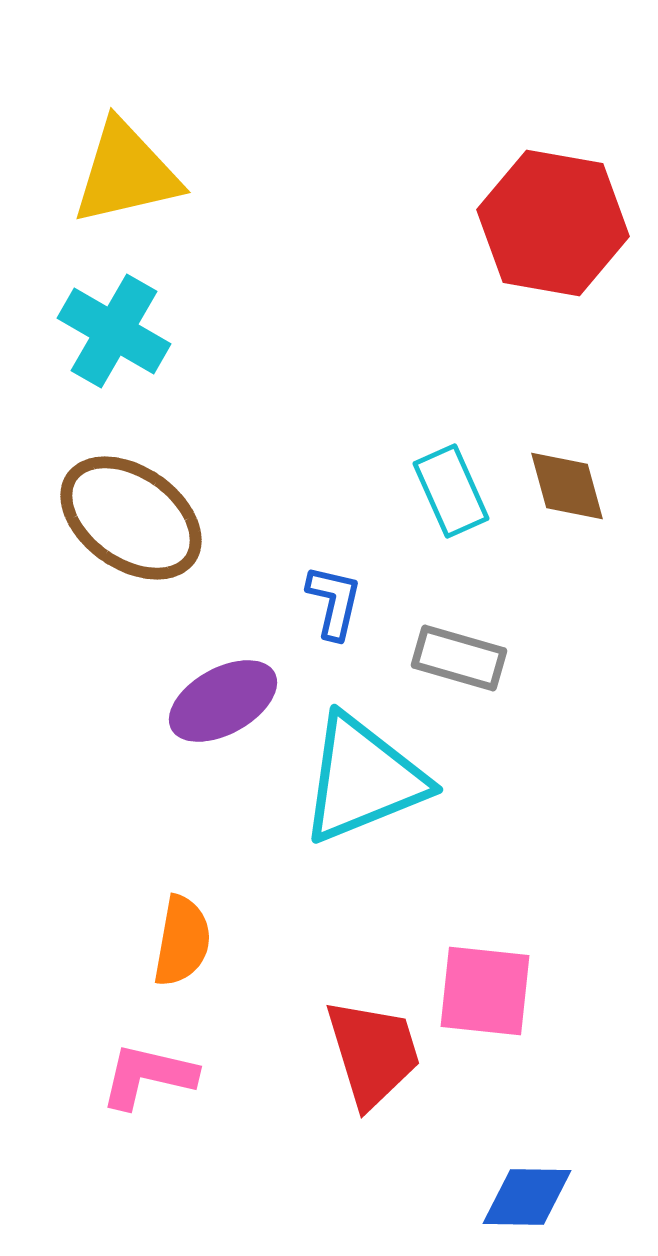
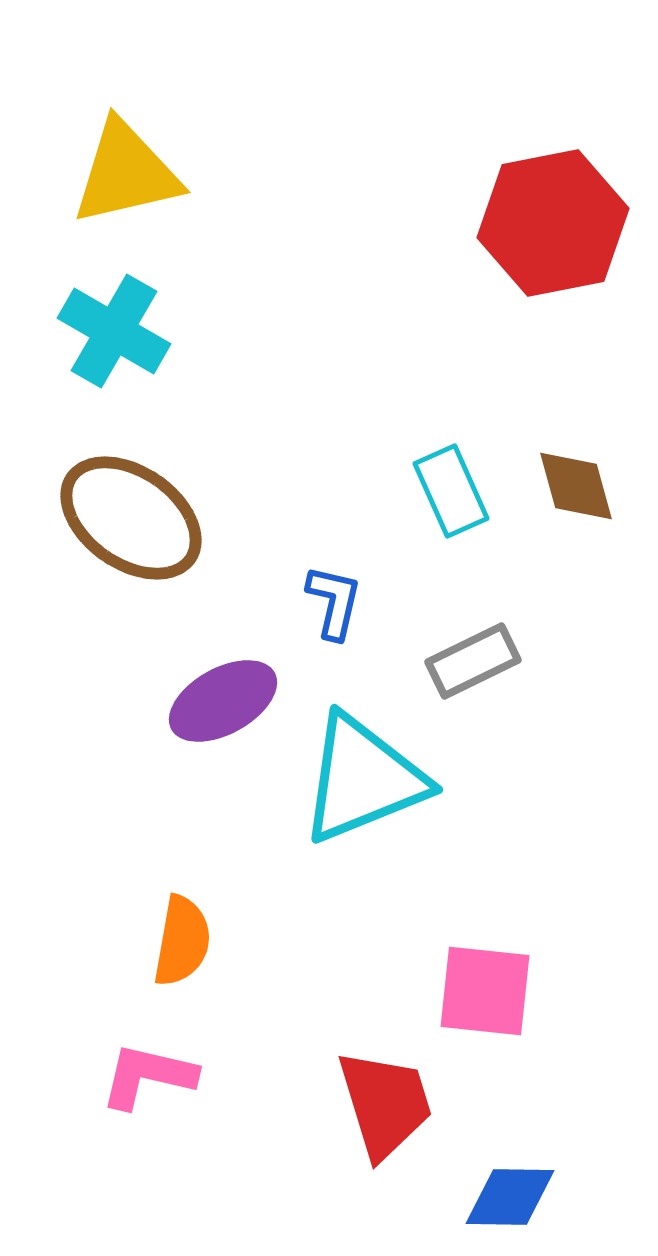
red hexagon: rotated 21 degrees counterclockwise
brown diamond: moved 9 px right
gray rectangle: moved 14 px right, 3 px down; rotated 42 degrees counterclockwise
red trapezoid: moved 12 px right, 51 px down
blue diamond: moved 17 px left
